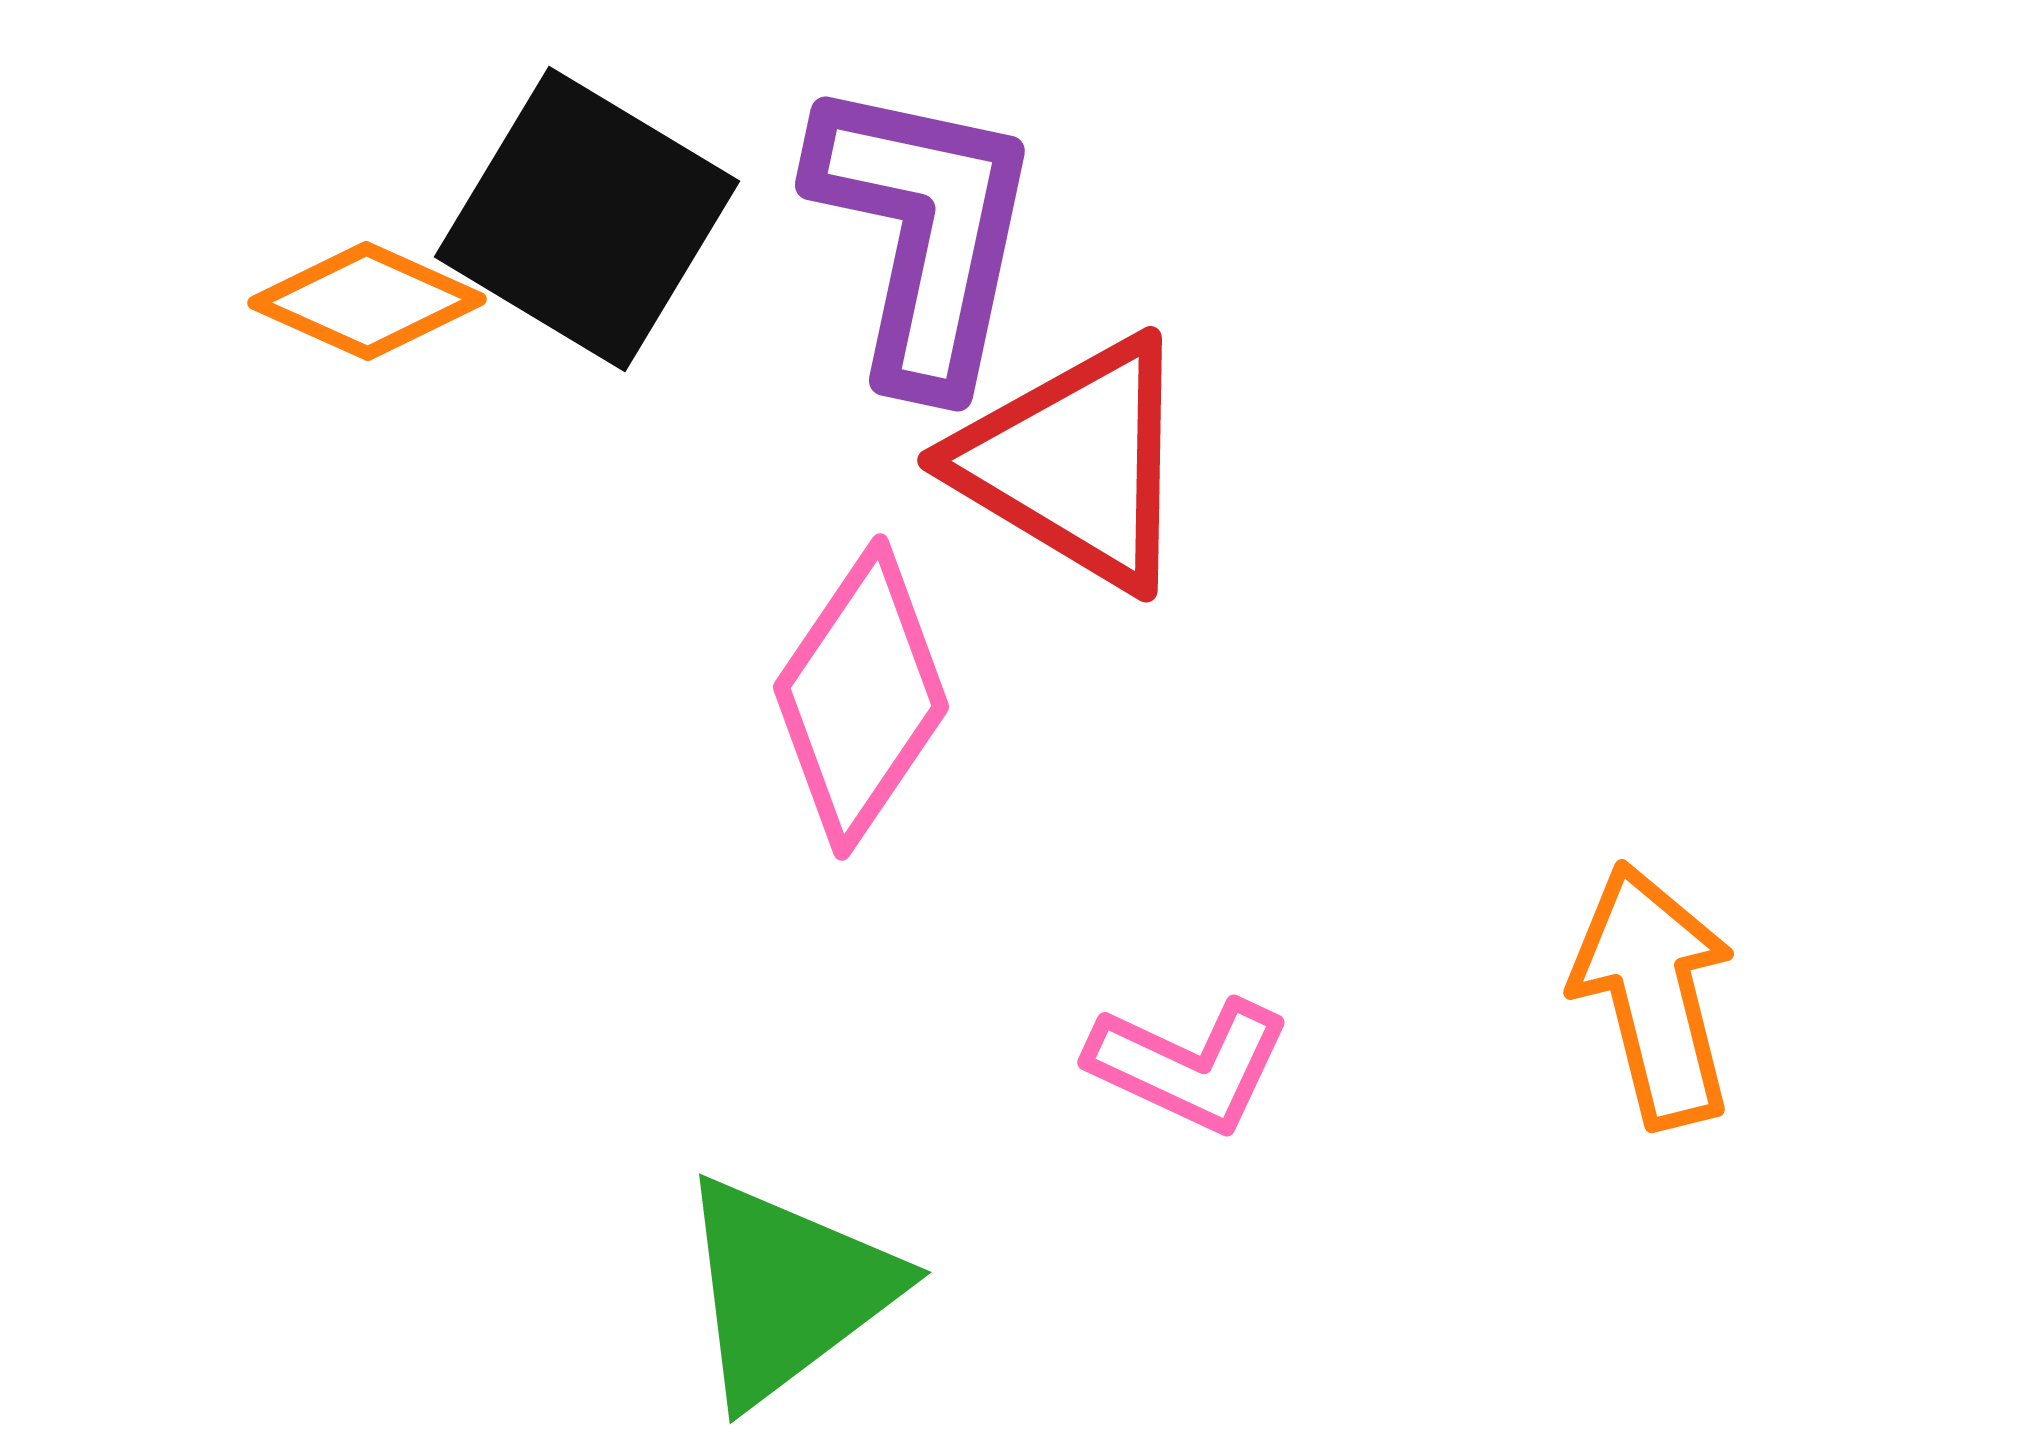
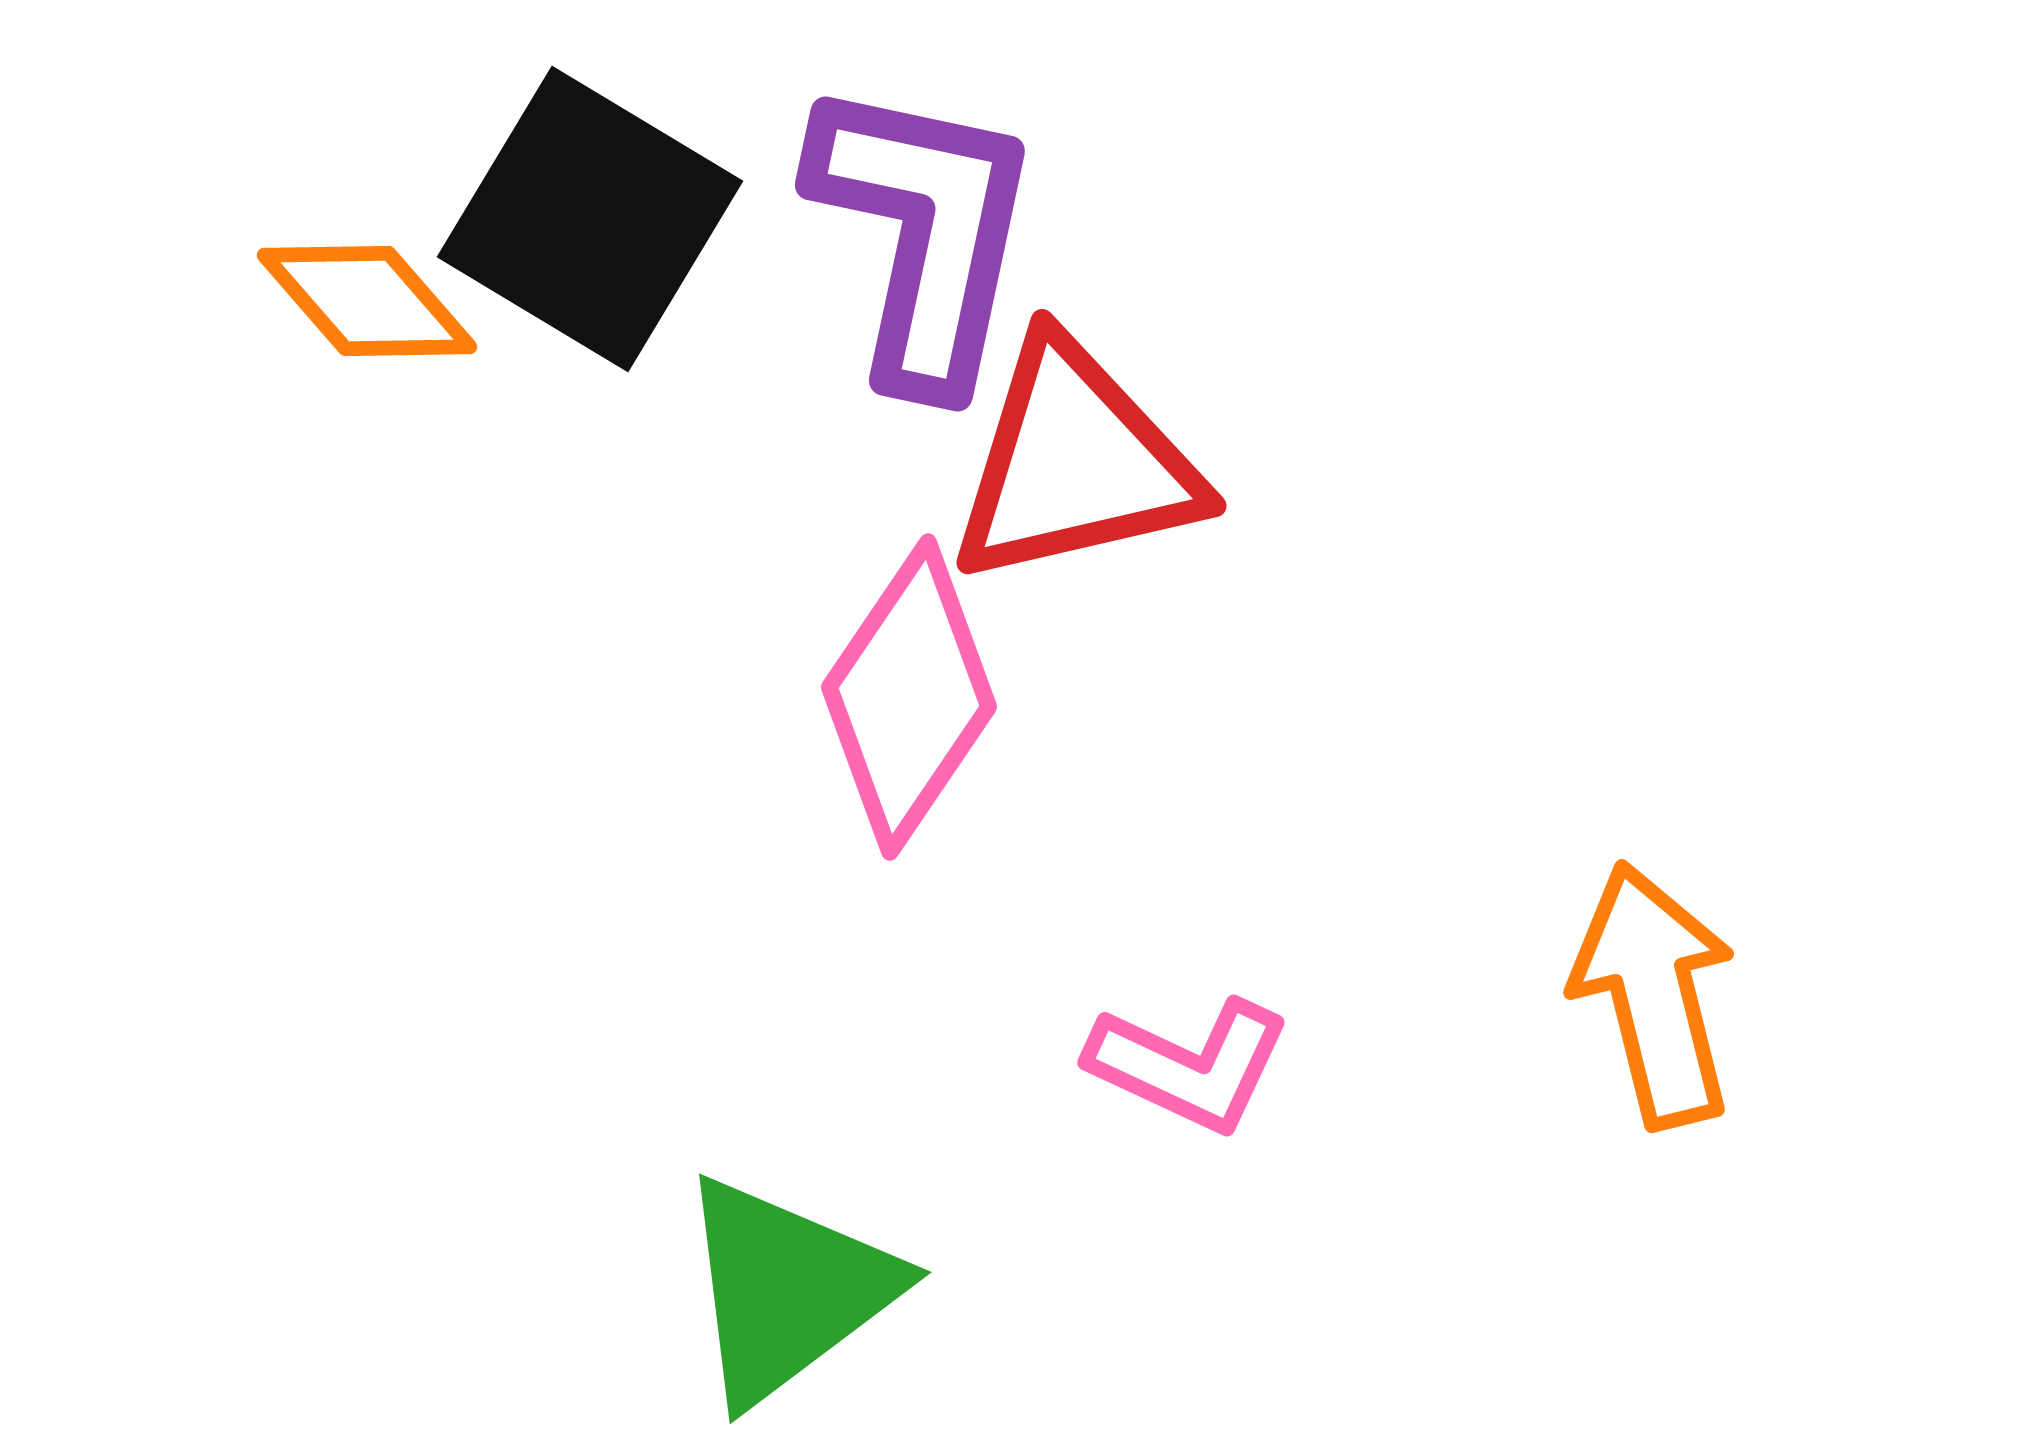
black square: moved 3 px right
orange diamond: rotated 25 degrees clockwise
red triangle: rotated 44 degrees counterclockwise
pink diamond: moved 48 px right
